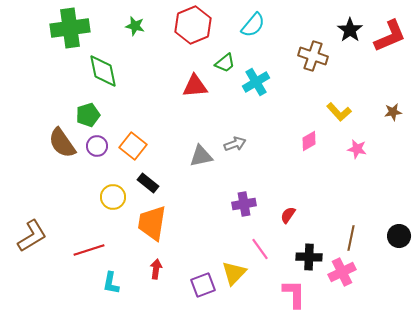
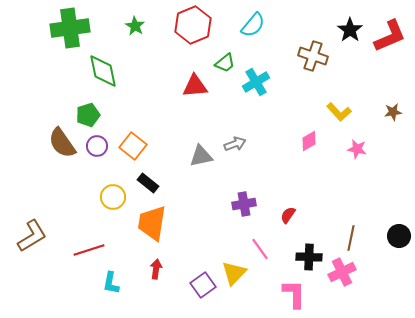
green star: rotated 18 degrees clockwise
purple square: rotated 15 degrees counterclockwise
